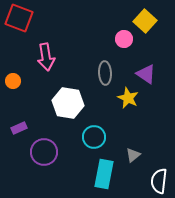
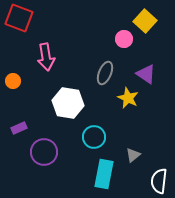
gray ellipse: rotated 25 degrees clockwise
